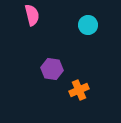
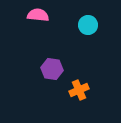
pink semicircle: moved 6 px right; rotated 70 degrees counterclockwise
